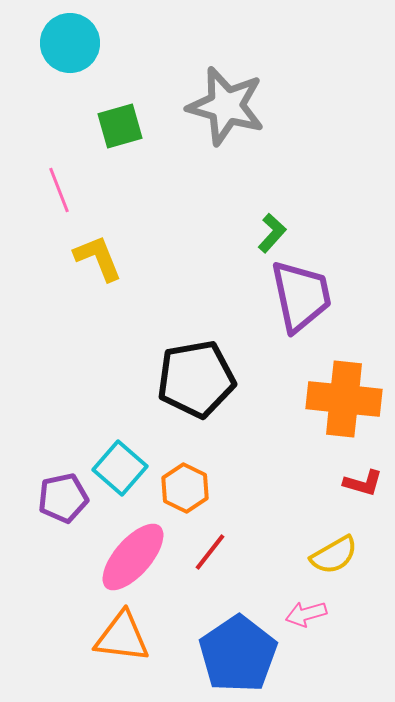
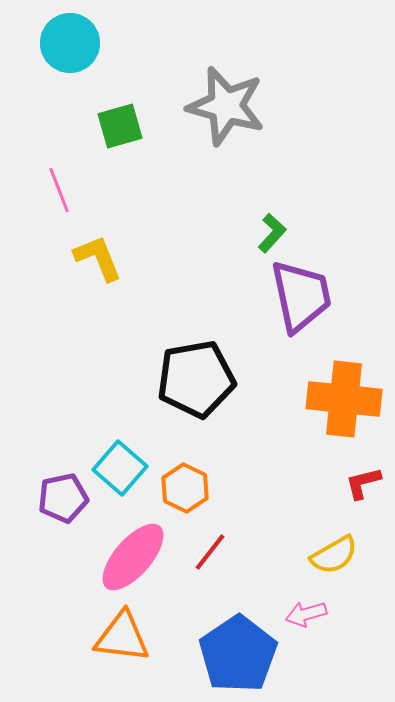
red L-shape: rotated 150 degrees clockwise
